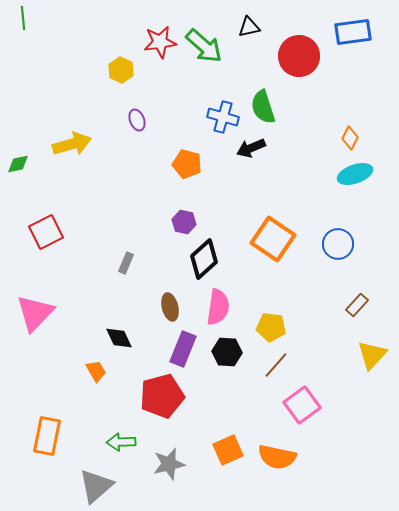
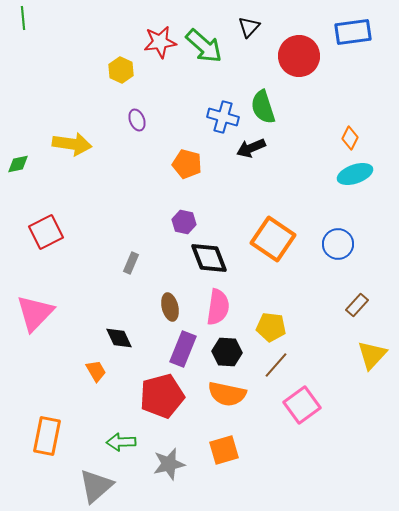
black triangle at (249, 27): rotated 35 degrees counterclockwise
yellow arrow at (72, 144): rotated 24 degrees clockwise
black diamond at (204, 259): moved 5 px right, 1 px up; rotated 69 degrees counterclockwise
gray rectangle at (126, 263): moved 5 px right
orange square at (228, 450): moved 4 px left; rotated 8 degrees clockwise
orange semicircle at (277, 457): moved 50 px left, 63 px up
